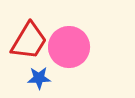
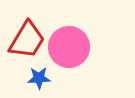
red trapezoid: moved 2 px left, 1 px up
